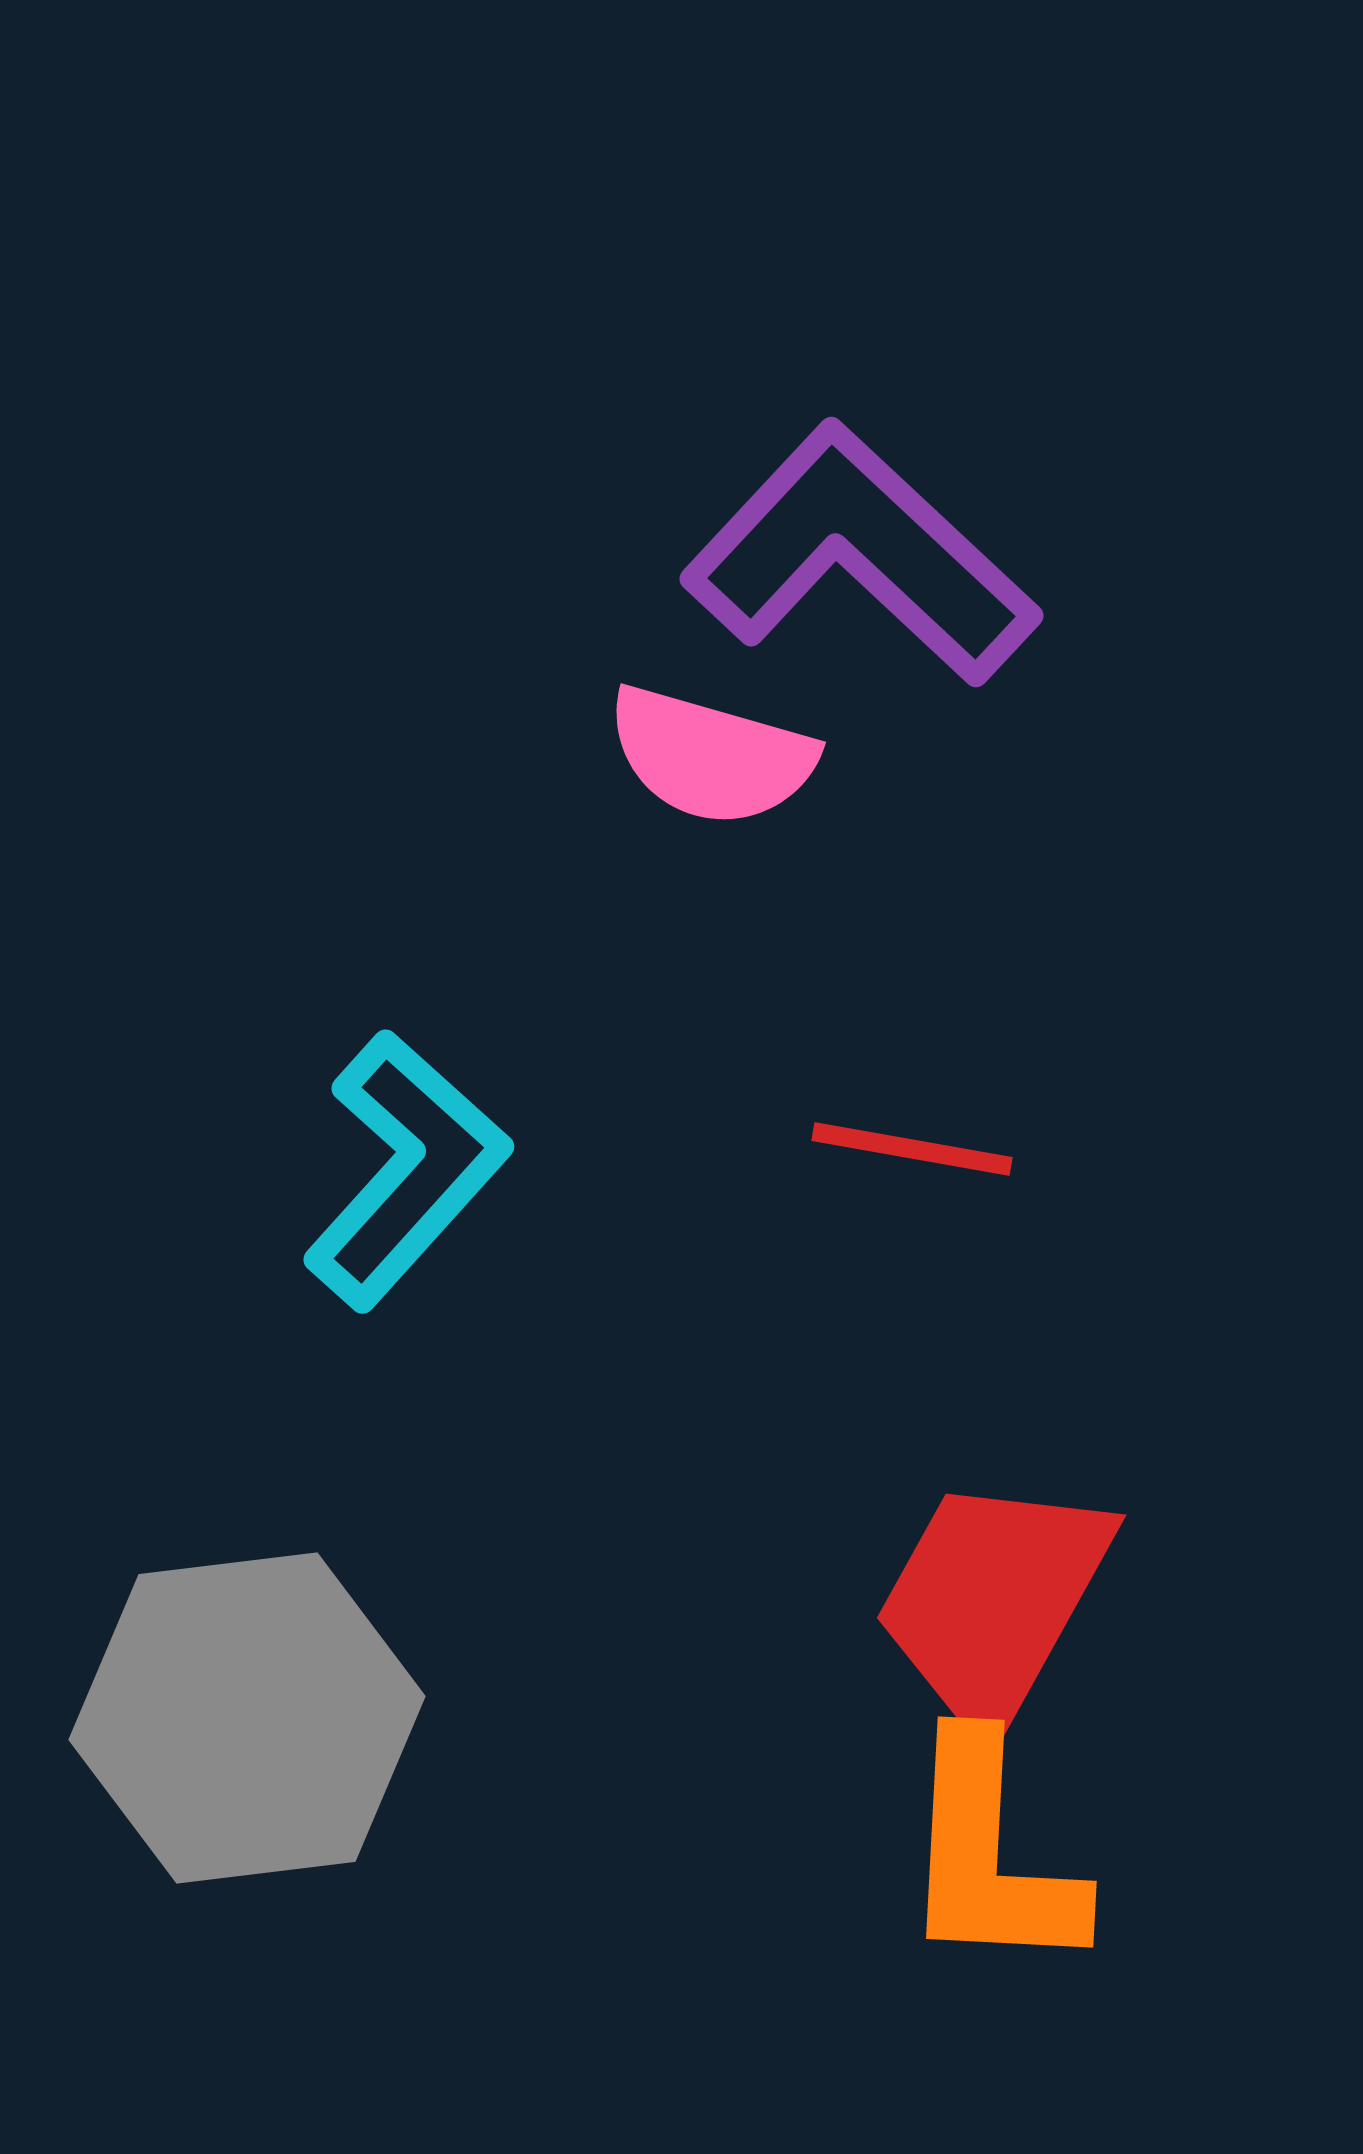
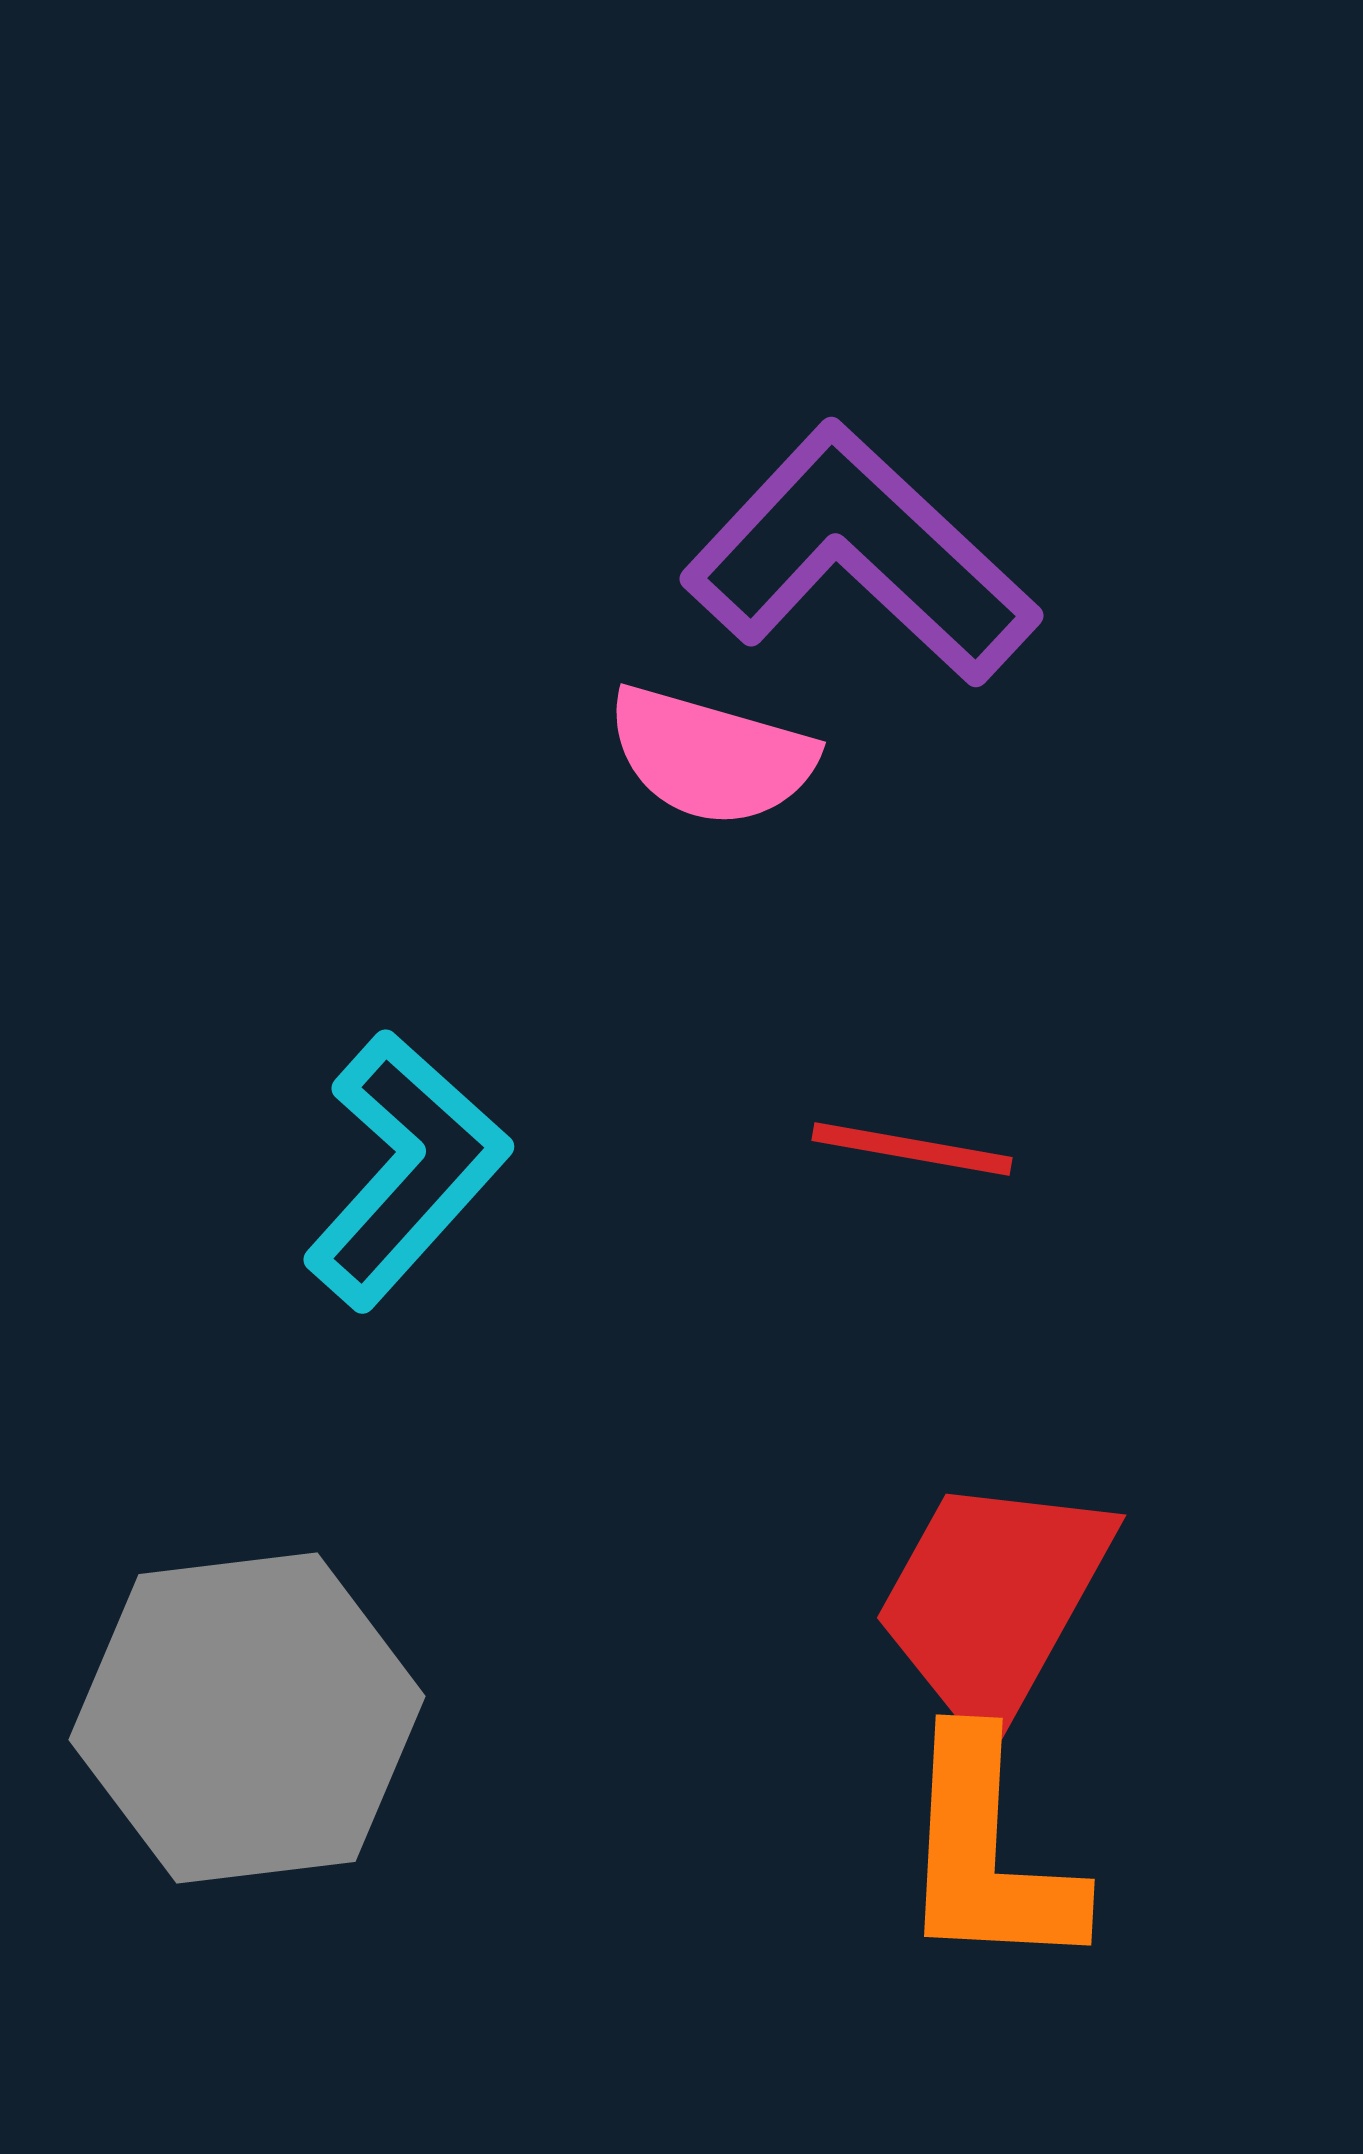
orange L-shape: moved 2 px left, 2 px up
